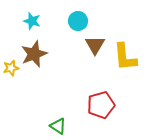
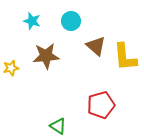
cyan circle: moved 7 px left
brown triangle: moved 1 px right, 1 px down; rotated 20 degrees counterclockwise
brown star: moved 12 px right, 2 px down; rotated 16 degrees clockwise
